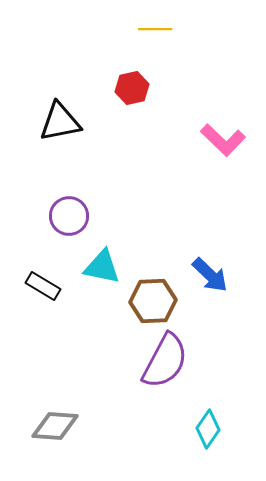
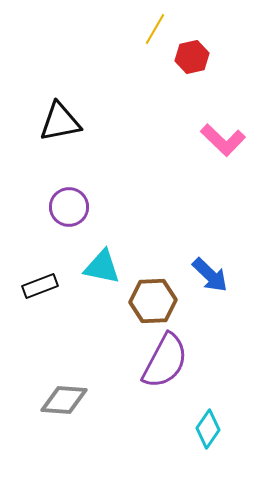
yellow line: rotated 60 degrees counterclockwise
red hexagon: moved 60 px right, 31 px up
purple circle: moved 9 px up
black rectangle: moved 3 px left; rotated 52 degrees counterclockwise
gray diamond: moved 9 px right, 26 px up
